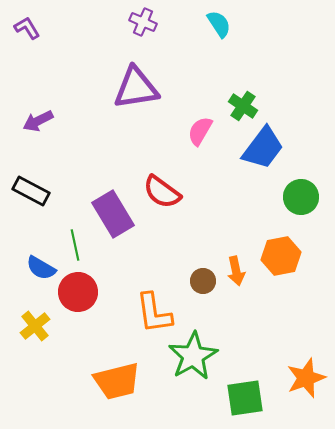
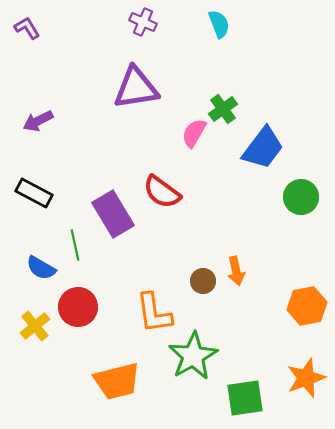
cyan semicircle: rotated 12 degrees clockwise
green cross: moved 20 px left, 3 px down; rotated 20 degrees clockwise
pink semicircle: moved 6 px left, 2 px down
black rectangle: moved 3 px right, 2 px down
orange hexagon: moved 26 px right, 50 px down
red circle: moved 15 px down
